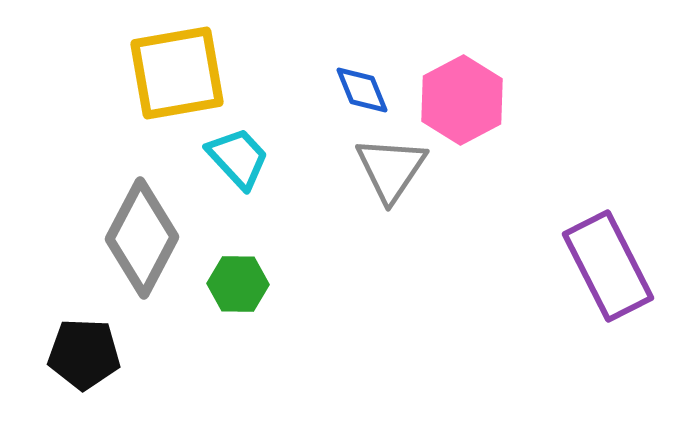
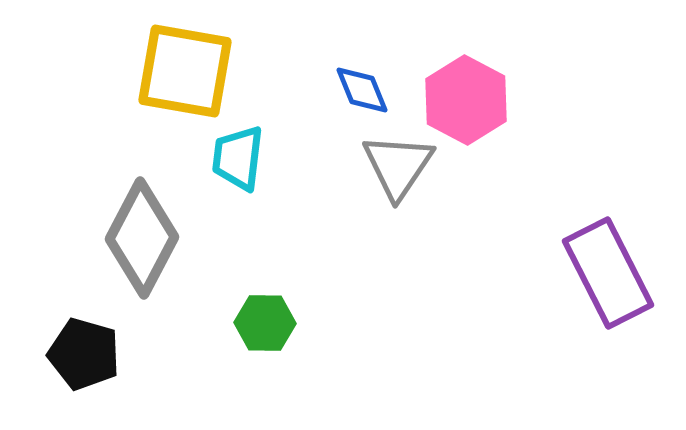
yellow square: moved 8 px right, 2 px up; rotated 20 degrees clockwise
pink hexagon: moved 4 px right; rotated 4 degrees counterclockwise
cyan trapezoid: rotated 130 degrees counterclockwise
gray triangle: moved 7 px right, 3 px up
purple rectangle: moved 7 px down
green hexagon: moved 27 px right, 39 px down
black pentagon: rotated 14 degrees clockwise
